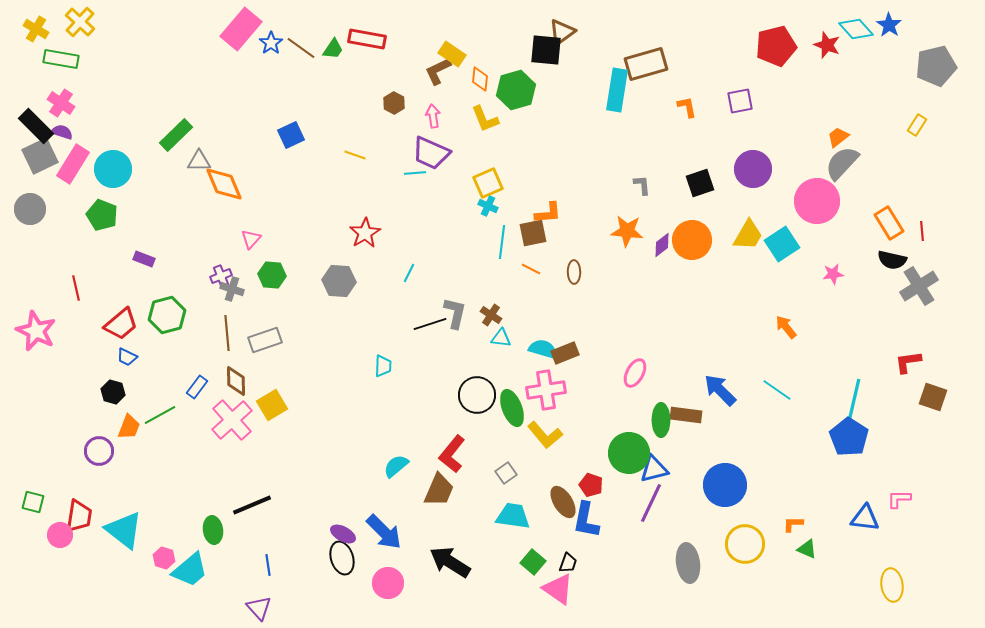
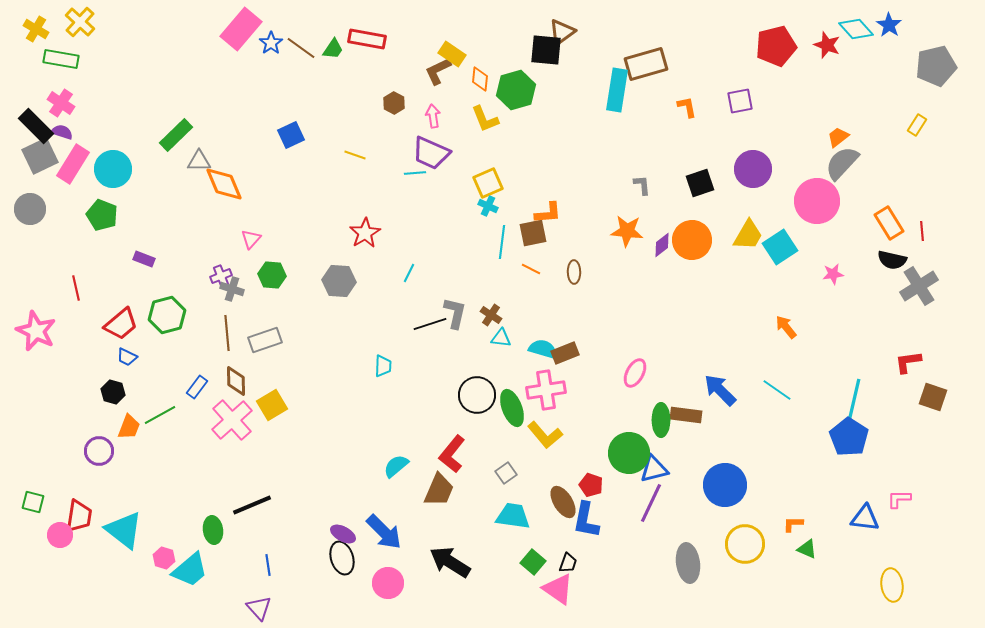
cyan square at (782, 244): moved 2 px left, 3 px down
